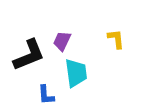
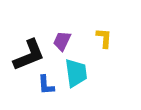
yellow L-shape: moved 12 px left, 1 px up; rotated 10 degrees clockwise
blue L-shape: moved 10 px up
